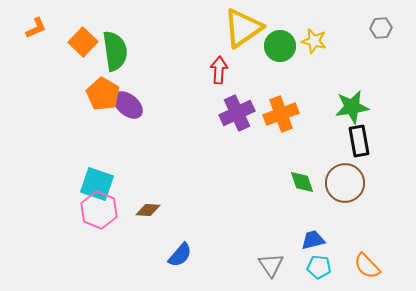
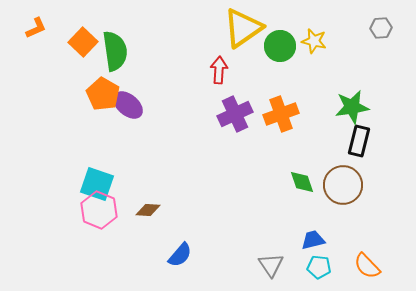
purple cross: moved 2 px left, 1 px down
black rectangle: rotated 24 degrees clockwise
brown circle: moved 2 px left, 2 px down
